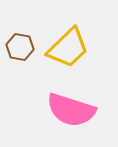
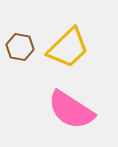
pink semicircle: rotated 15 degrees clockwise
